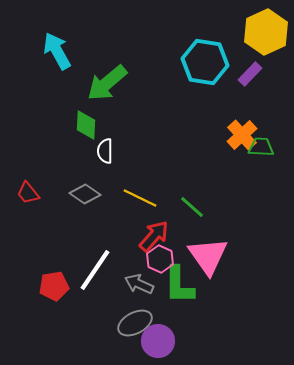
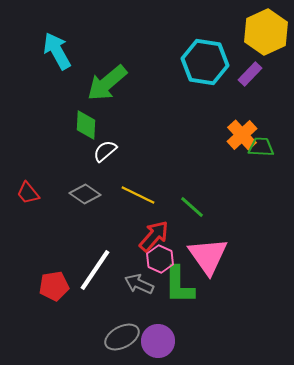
white semicircle: rotated 50 degrees clockwise
yellow line: moved 2 px left, 3 px up
gray ellipse: moved 13 px left, 14 px down
